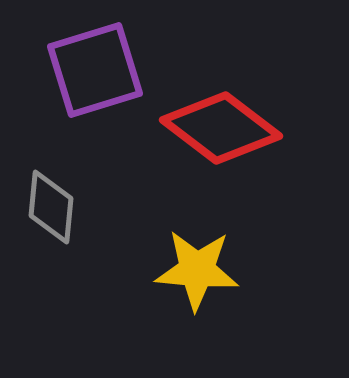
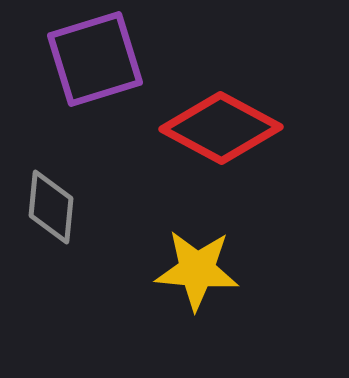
purple square: moved 11 px up
red diamond: rotated 9 degrees counterclockwise
